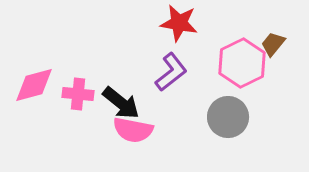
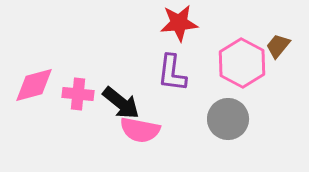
red star: rotated 15 degrees counterclockwise
brown trapezoid: moved 5 px right, 2 px down
pink hexagon: rotated 6 degrees counterclockwise
purple L-shape: moved 1 px right, 1 px down; rotated 135 degrees clockwise
gray circle: moved 2 px down
pink semicircle: moved 7 px right
